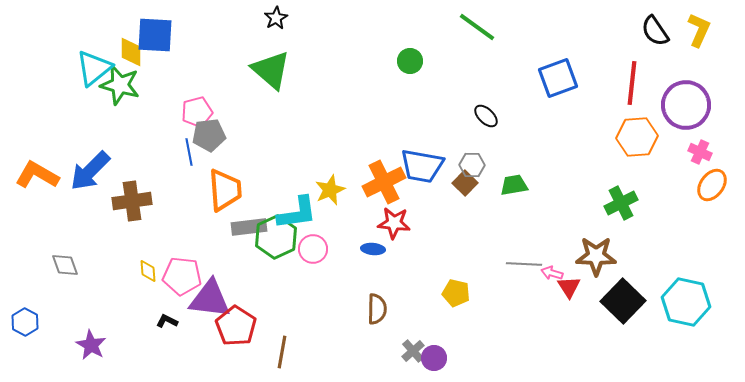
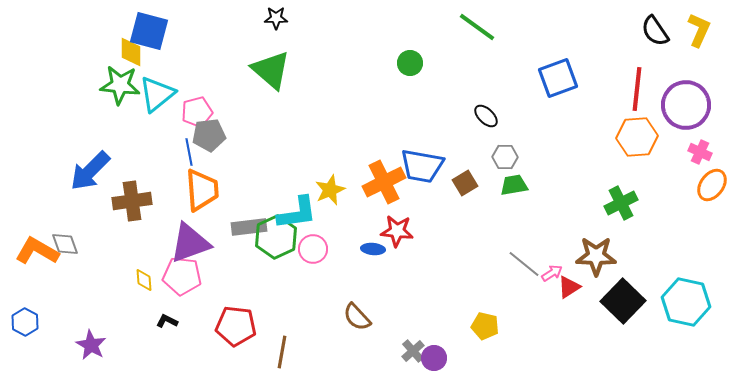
black star at (276, 18): rotated 30 degrees clockwise
blue square at (155, 35): moved 6 px left, 4 px up; rotated 12 degrees clockwise
green circle at (410, 61): moved 2 px down
cyan triangle at (94, 68): moved 63 px right, 26 px down
red line at (632, 83): moved 5 px right, 6 px down
green star at (120, 85): rotated 9 degrees counterclockwise
gray hexagon at (472, 165): moved 33 px right, 8 px up
orange L-shape at (37, 175): moved 76 px down
brown square at (465, 183): rotated 15 degrees clockwise
orange trapezoid at (225, 190): moved 23 px left
red star at (394, 223): moved 3 px right, 8 px down
gray line at (524, 264): rotated 36 degrees clockwise
gray diamond at (65, 265): moved 21 px up
yellow diamond at (148, 271): moved 4 px left, 9 px down
pink arrow at (552, 273): rotated 130 degrees clockwise
red triangle at (569, 287): rotated 30 degrees clockwise
yellow pentagon at (456, 293): moved 29 px right, 33 px down
purple triangle at (210, 299): moved 20 px left, 56 px up; rotated 27 degrees counterclockwise
brown semicircle at (377, 309): moved 20 px left, 8 px down; rotated 136 degrees clockwise
red pentagon at (236, 326): rotated 27 degrees counterclockwise
